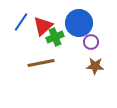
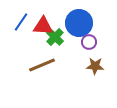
red triangle: rotated 45 degrees clockwise
green cross: rotated 24 degrees counterclockwise
purple circle: moved 2 px left
brown line: moved 1 px right, 2 px down; rotated 12 degrees counterclockwise
